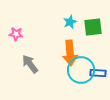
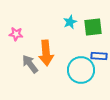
orange arrow: moved 24 px left
blue rectangle: moved 1 px right, 17 px up
